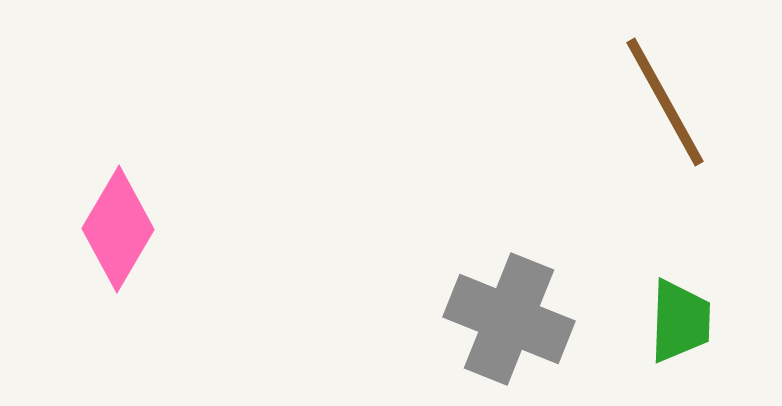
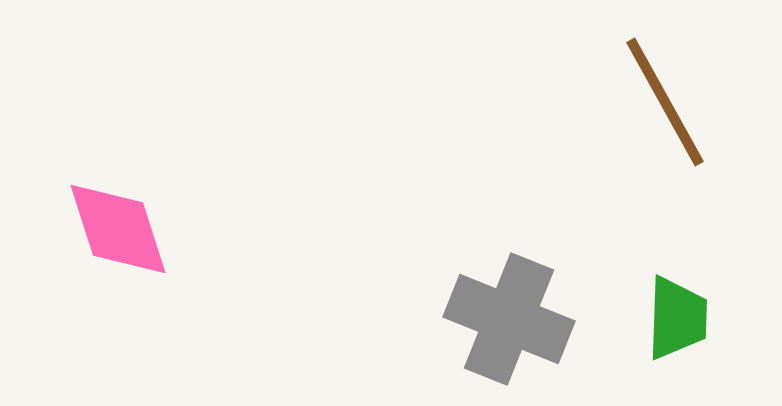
pink diamond: rotated 48 degrees counterclockwise
green trapezoid: moved 3 px left, 3 px up
